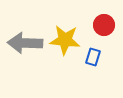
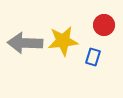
yellow star: moved 2 px left, 1 px down; rotated 12 degrees counterclockwise
